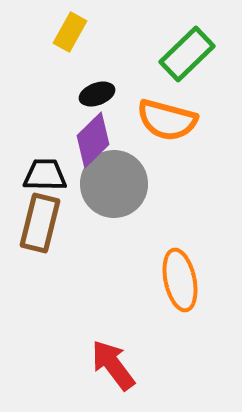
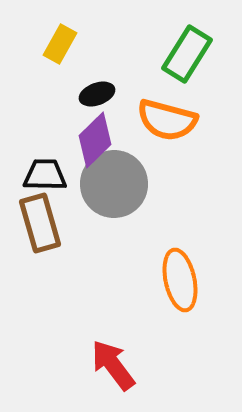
yellow rectangle: moved 10 px left, 12 px down
green rectangle: rotated 14 degrees counterclockwise
purple diamond: moved 2 px right
brown rectangle: rotated 30 degrees counterclockwise
